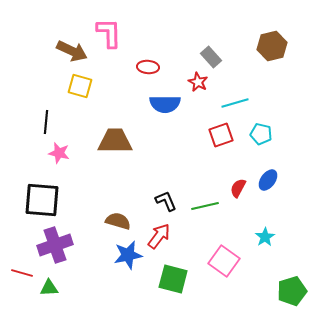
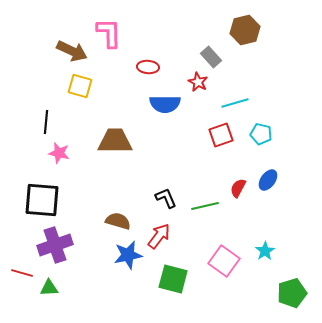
brown hexagon: moved 27 px left, 16 px up
black L-shape: moved 3 px up
cyan star: moved 14 px down
green pentagon: moved 2 px down
